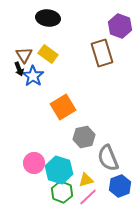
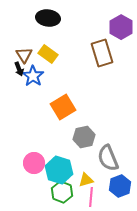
purple hexagon: moved 1 px right, 1 px down; rotated 10 degrees clockwise
pink line: moved 3 px right; rotated 42 degrees counterclockwise
